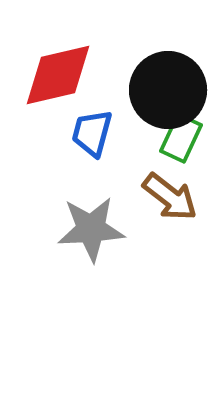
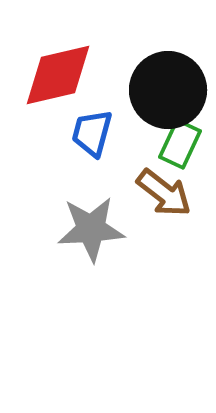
green rectangle: moved 1 px left, 6 px down
brown arrow: moved 6 px left, 4 px up
